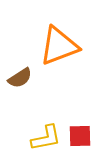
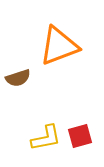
brown semicircle: moved 2 px left; rotated 15 degrees clockwise
red square: rotated 15 degrees counterclockwise
